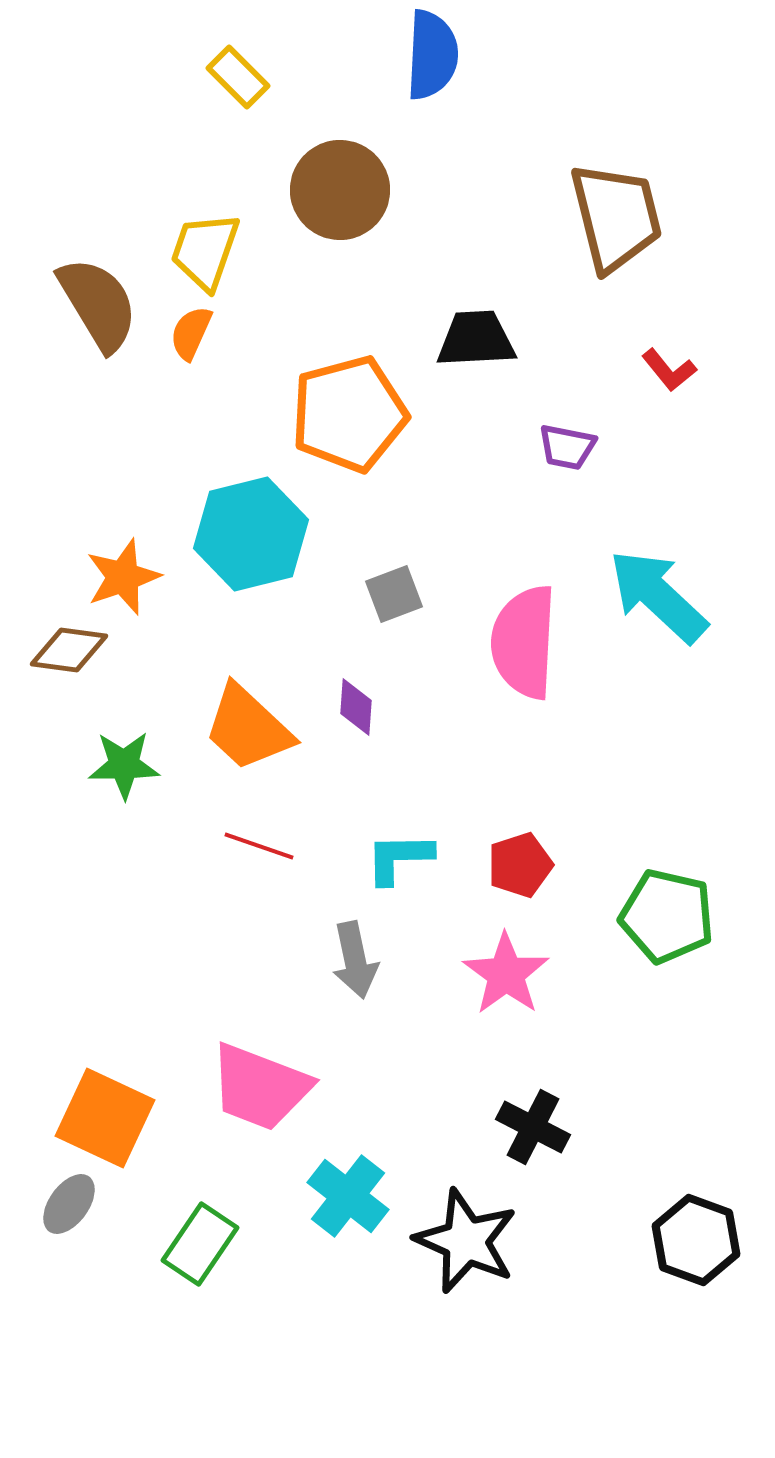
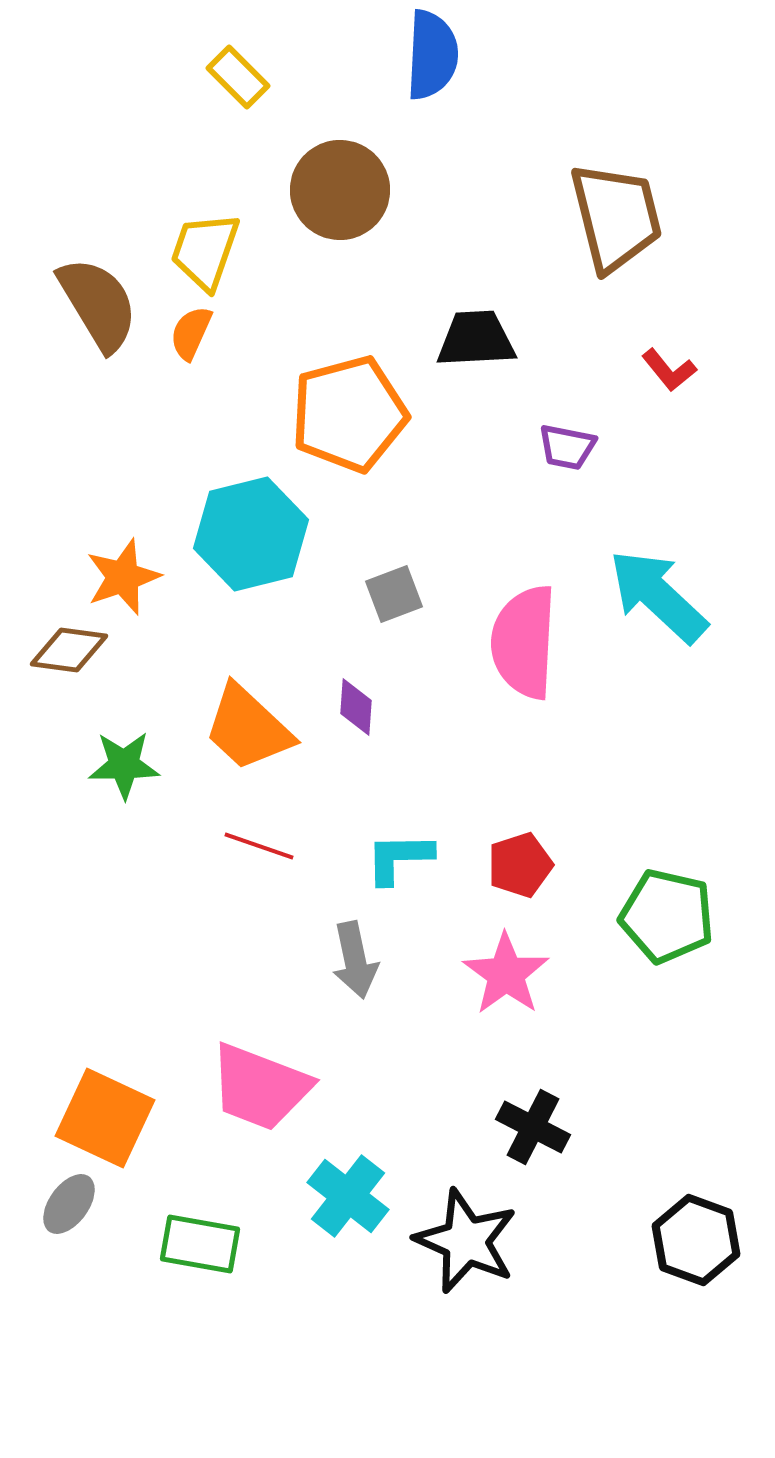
green rectangle: rotated 66 degrees clockwise
